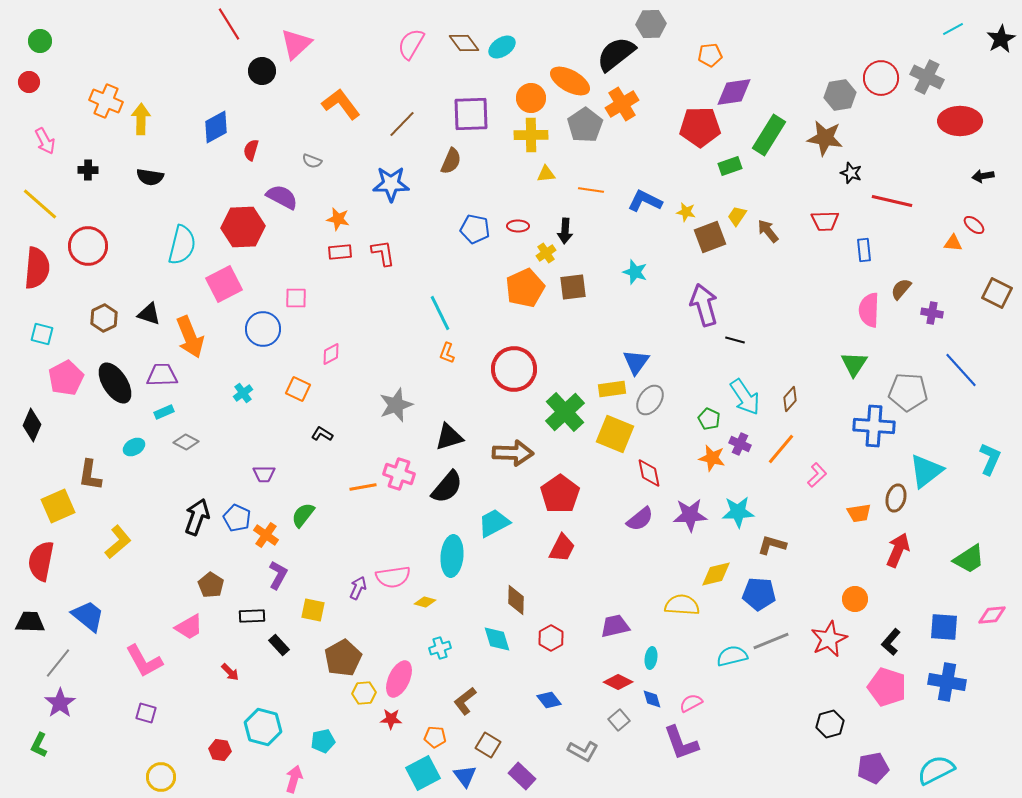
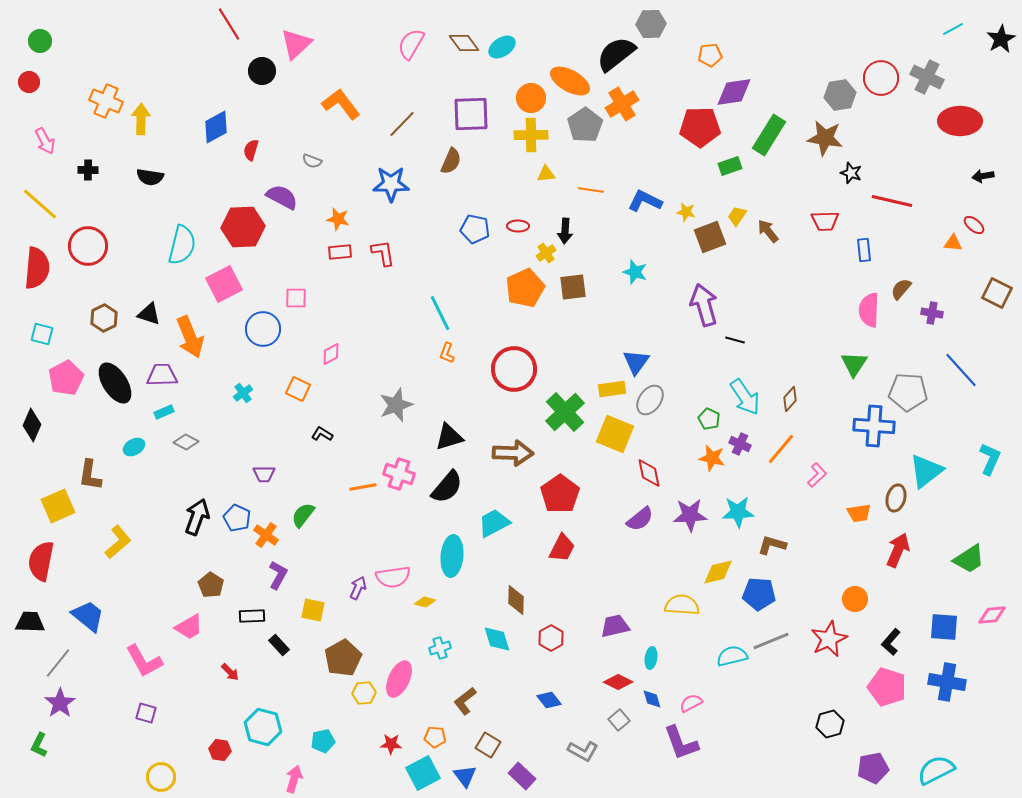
yellow diamond at (716, 574): moved 2 px right, 2 px up
red star at (391, 719): moved 25 px down
